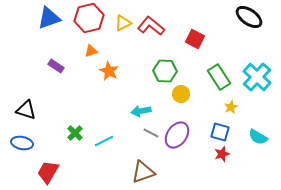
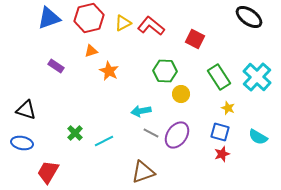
yellow star: moved 3 px left, 1 px down; rotated 24 degrees counterclockwise
